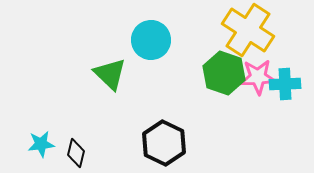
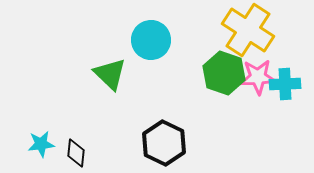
black diamond: rotated 8 degrees counterclockwise
